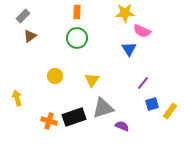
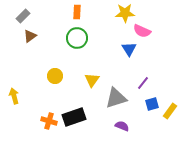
yellow arrow: moved 3 px left, 2 px up
gray triangle: moved 13 px right, 10 px up
